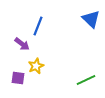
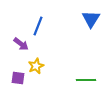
blue triangle: rotated 18 degrees clockwise
purple arrow: moved 1 px left
green line: rotated 24 degrees clockwise
